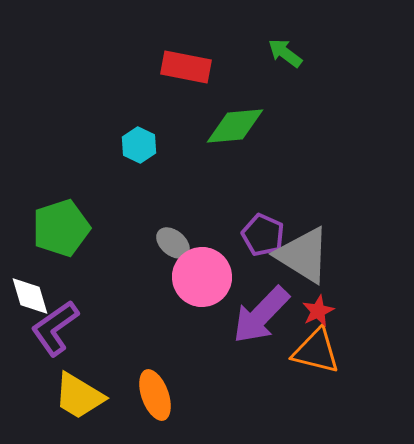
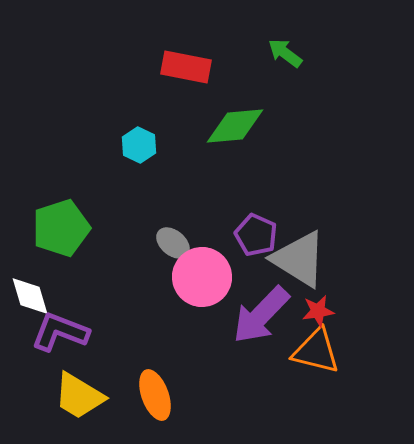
purple pentagon: moved 7 px left
gray triangle: moved 4 px left, 4 px down
red star: rotated 16 degrees clockwise
purple L-shape: moved 5 px right, 4 px down; rotated 56 degrees clockwise
